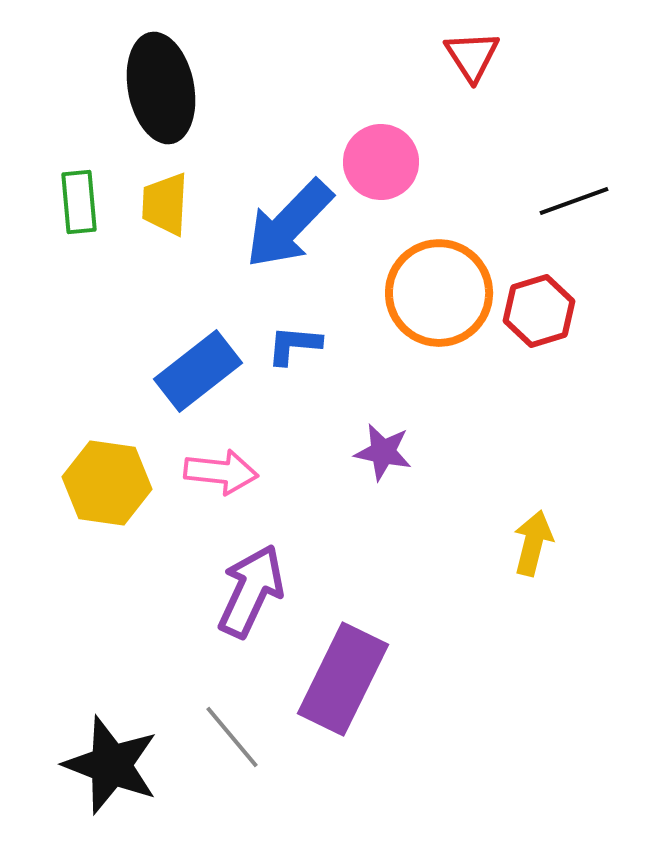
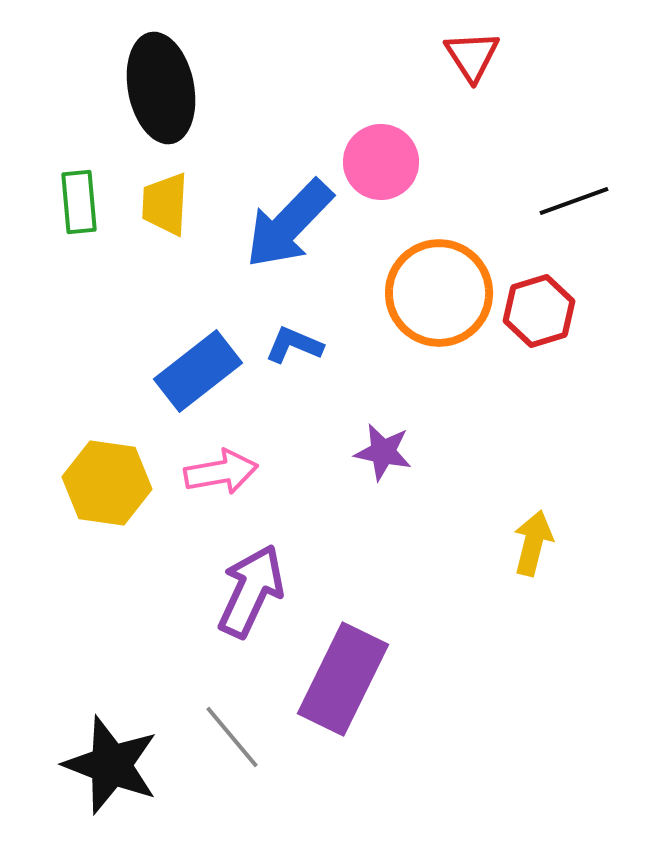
blue L-shape: rotated 18 degrees clockwise
pink arrow: rotated 16 degrees counterclockwise
